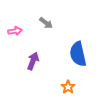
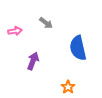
blue semicircle: moved 6 px up
